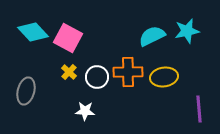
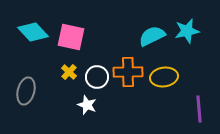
pink square: moved 3 px right, 1 px up; rotated 16 degrees counterclockwise
white star: moved 2 px right, 6 px up; rotated 18 degrees clockwise
